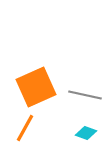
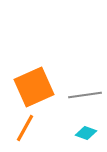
orange square: moved 2 px left
gray line: rotated 20 degrees counterclockwise
